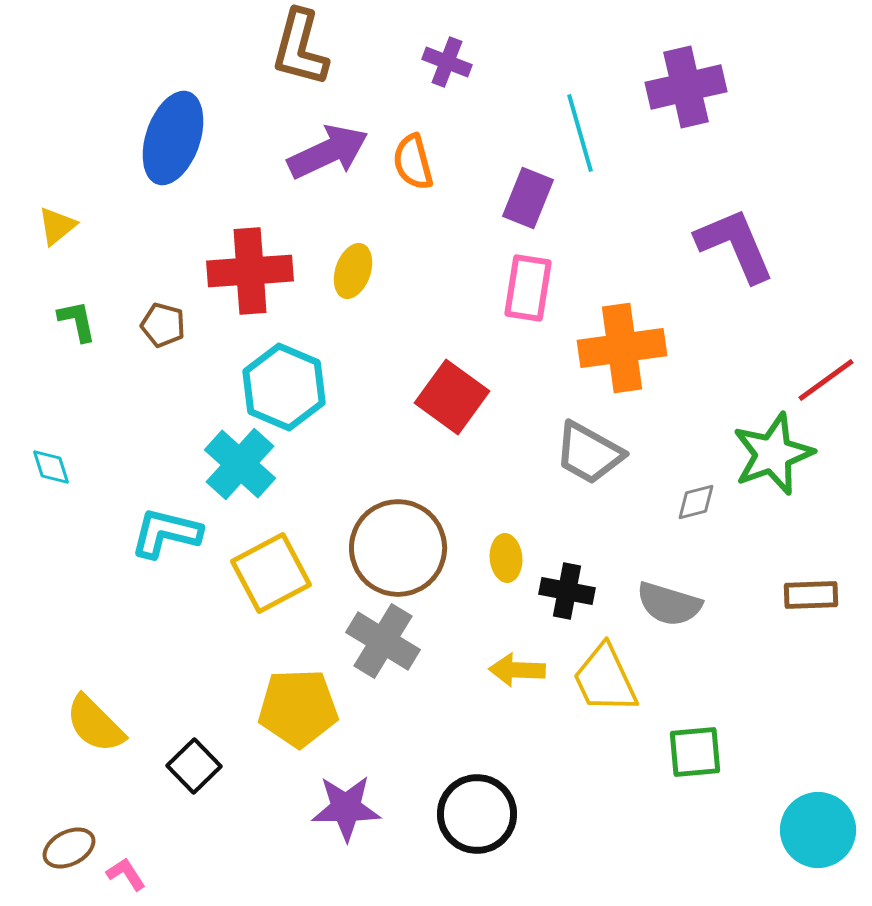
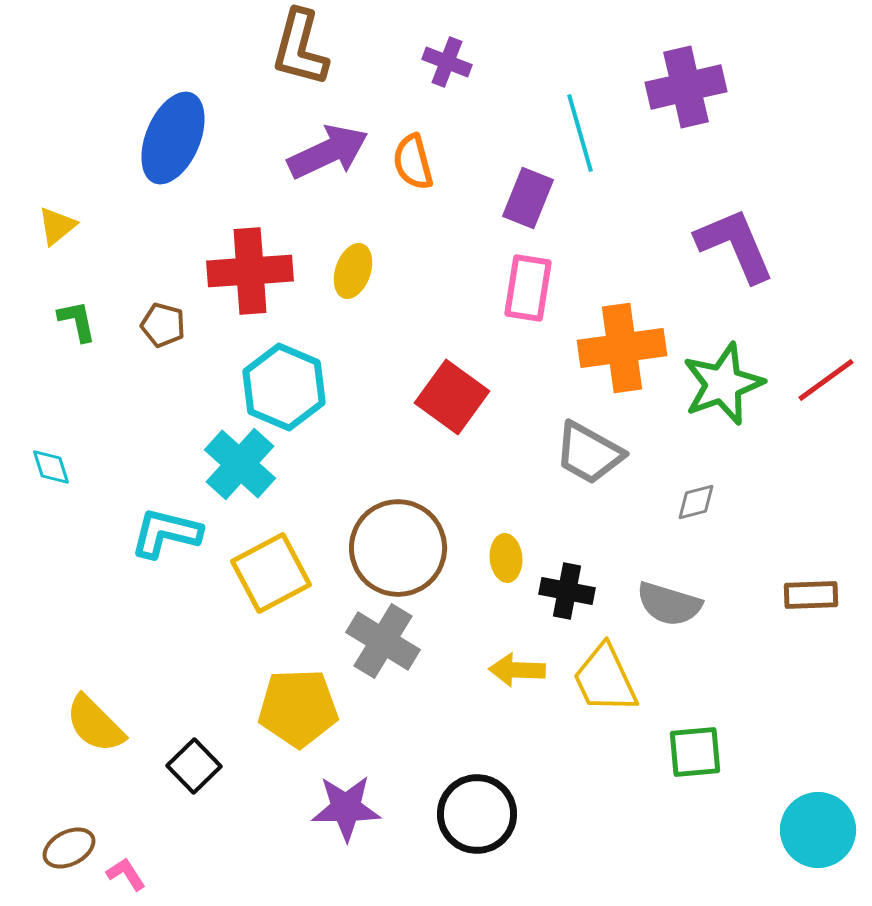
blue ellipse at (173, 138): rotated 4 degrees clockwise
green star at (773, 454): moved 50 px left, 70 px up
